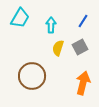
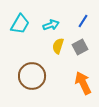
cyan trapezoid: moved 6 px down
cyan arrow: rotated 70 degrees clockwise
yellow semicircle: moved 2 px up
orange arrow: rotated 40 degrees counterclockwise
